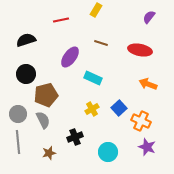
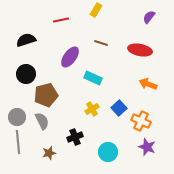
gray circle: moved 1 px left, 3 px down
gray semicircle: moved 1 px left, 1 px down
